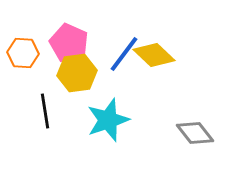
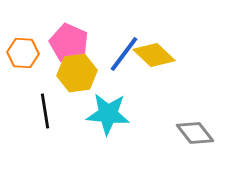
cyan star: moved 6 px up; rotated 24 degrees clockwise
